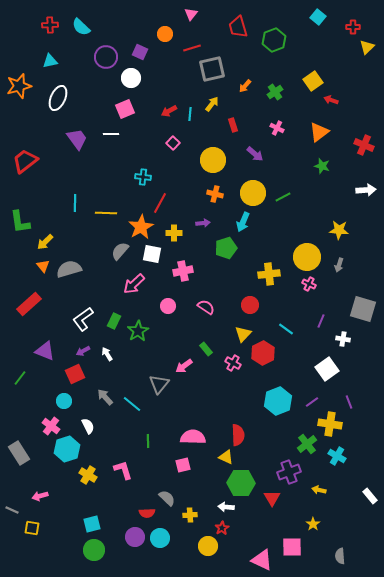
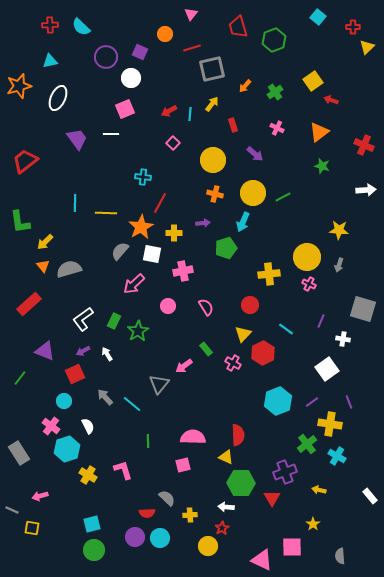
pink semicircle at (206, 307): rotated 24 degrees clockwise
purple cross at (289, 472): moved 4 px left
